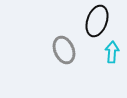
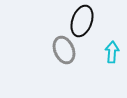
black ellipse: moved 15 px left
